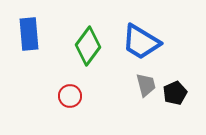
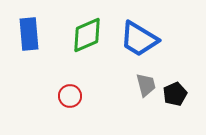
blue trapezoid: moved 2 px left, 3 px up
green diamond: moved 1 px left, 11 px up; rotated 30 degrees clockwise
black pentagon: moved 1 px down
